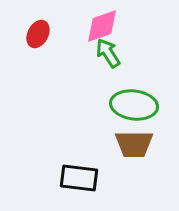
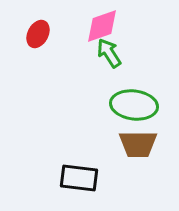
green arrow: moved 1 px right
brown trapezoid: moved 4 px right
